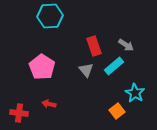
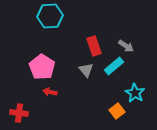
gray arrow: moved 1 px down
red arrow: moved 1 px right, 12 px up
